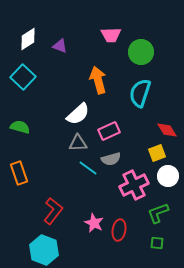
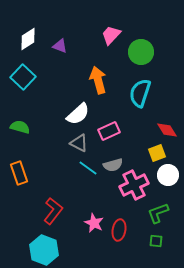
pink trapezoid: rotated 135 degrees clockwise
gray triangle: moved 1 px right; rotated 30 degrees clockwise
gray semicircle: moved 2 px right, 6 px down
white circle: moved 1 px up
green square: moved 1 px left, 2 px up
